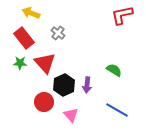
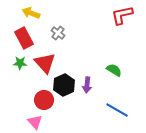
red rectangle: rotated 10 degrees clockwise
red circle: moved 2 px up
pink triangle: moved 36 px left, 7 px down
